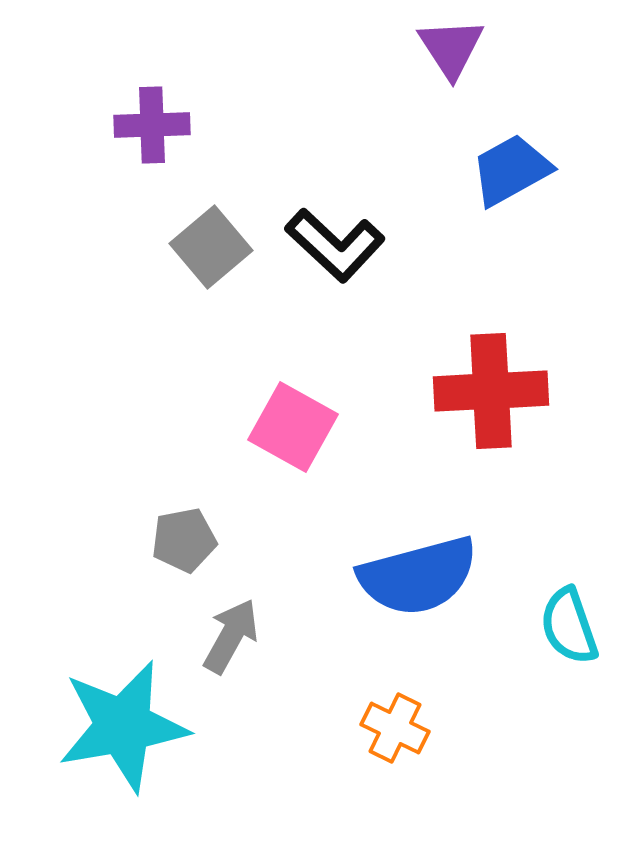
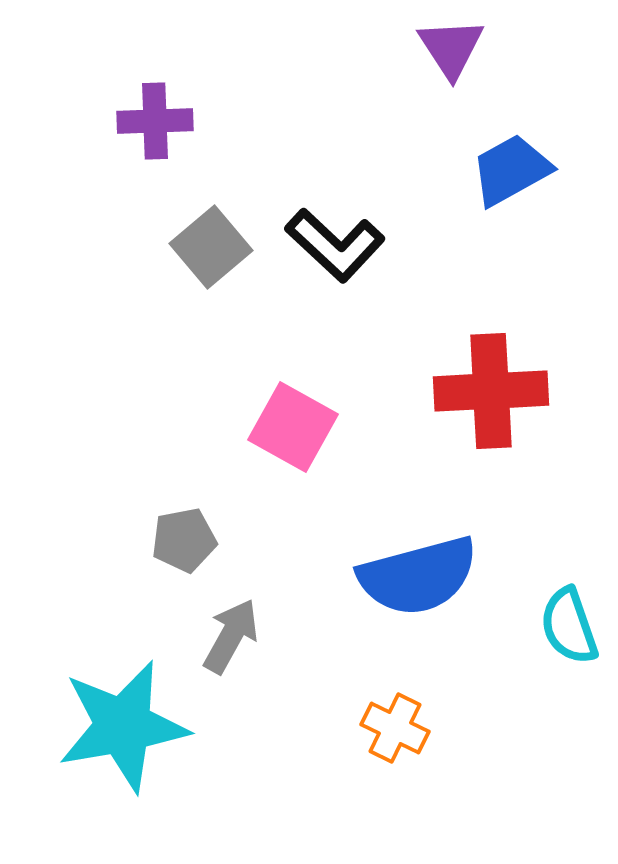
purple cross: moved 3 px right, 4 px up
